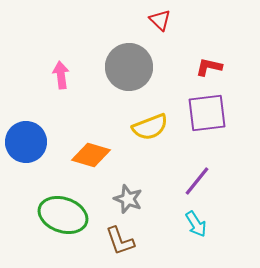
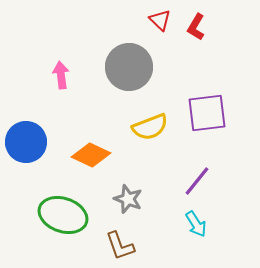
red L-shape: moved 13 px left, 40 px up; rotated 72 degrees counterclockwise
orange diamond: rotated 9 degrees clockwise
brown L-shape: moved 5 px down
